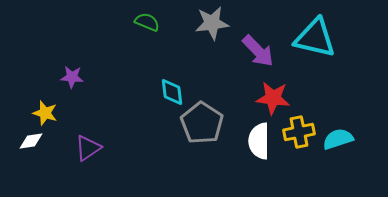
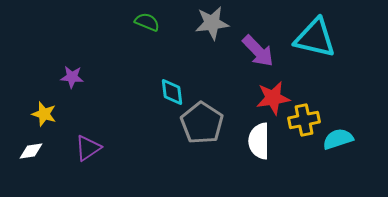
red star: rotated 16 degrees counterclockwise
yellow star: moved 1 px left, 1 px down
yellow cross: moved 5 px right, 12 px up
white diamond: moved 10 px down
